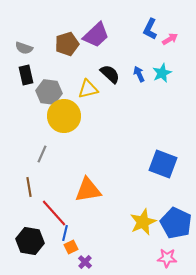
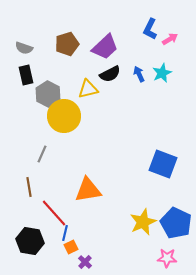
purple trapezoid: moved 9 px right, 12 px down
black semicircle: rotated 110 degrees clockwise
gray hexagon: moved 1 px left, 2 px down; rotated 20 degrees clockwise
